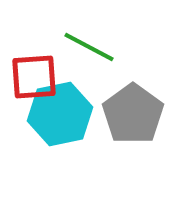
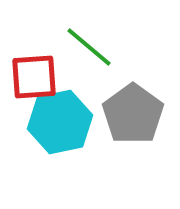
green line: rotated 12 degrees clockwise
cyan hexagon: moved 8 px down
